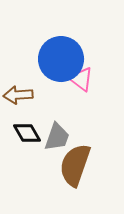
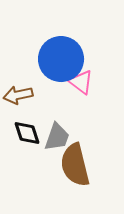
pink triangle: moved 3 px down
brown arrow: rotated 8 degrees counterclockwise
black diamond: rotated 12 degrees clockwise
brown semicircle: rotated 33 degrees counterclockwise
